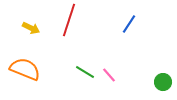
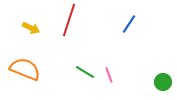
pink line: rotated 21 degrees clockwise
